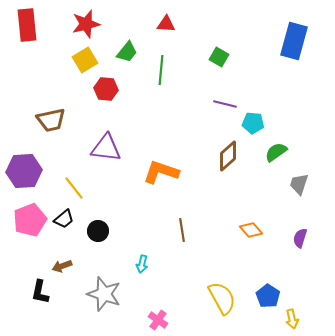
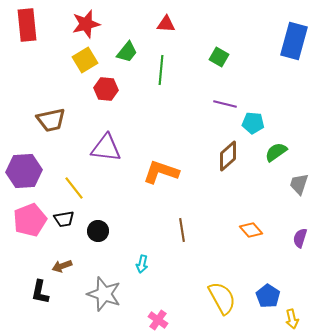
black trapezoid: rotated 30 degrees clockwise
